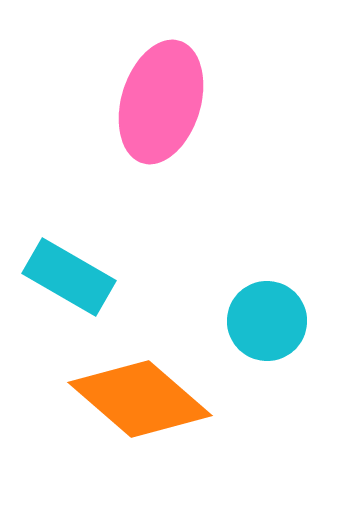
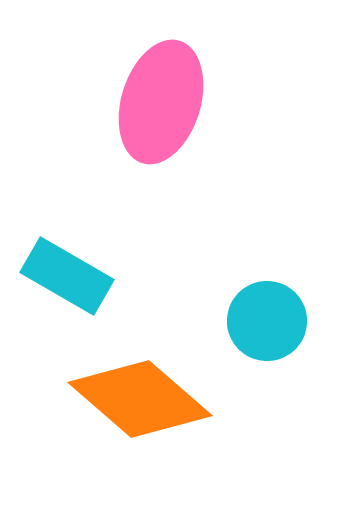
cyan rectangle: moved 2 px left, 1 px up
